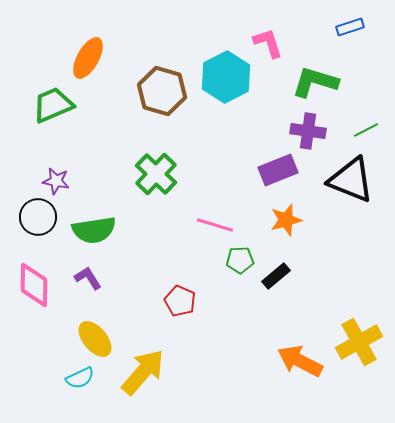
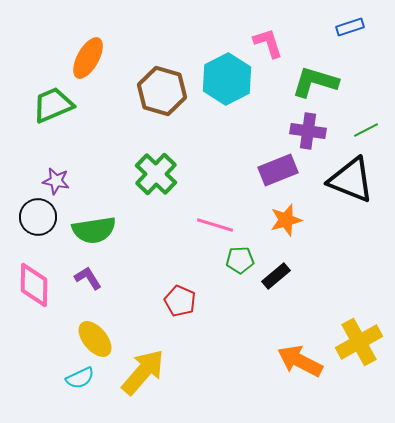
cyan hexagon: moved 1 px right, 2 px down
